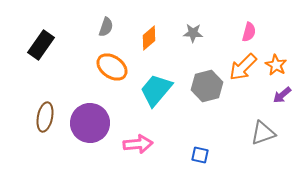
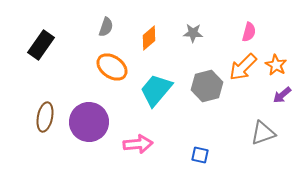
purple circle: moved 1 px left, 1 px up
